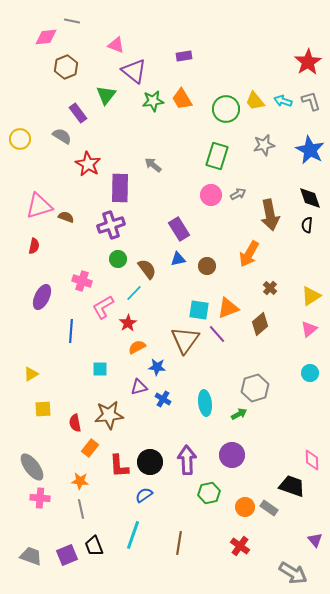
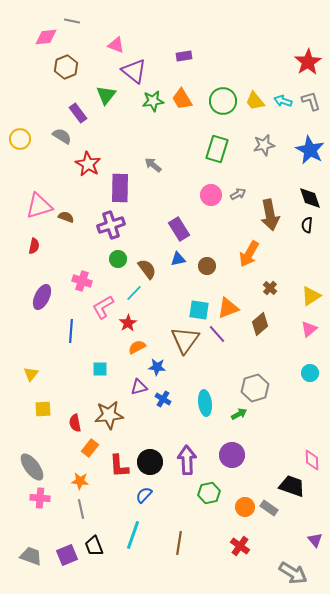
green circle at (226, 109): moved 3 px left, 8 px up
green rectangle at (217, 156): moved 7 px up
yellow triangle at (31, 374): rotated 21 degrees counterclockwise
blue semicircle at (144, 495): rotated 12 degrees counterclockwise
